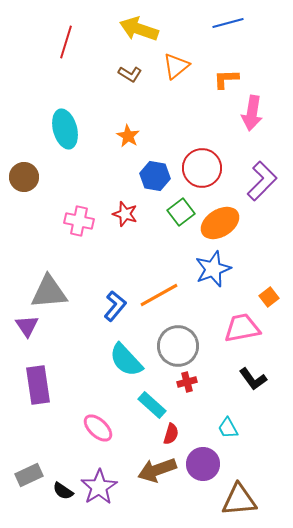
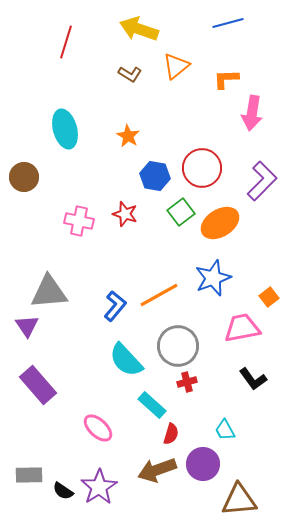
blue star: moved 9 px down
purple rectangle: rotated 33 degrees counterclockwise
cyan trapezoid: moved 3 px left, 2 px down
gray rectangle: rotated 24 degrees clockwise
